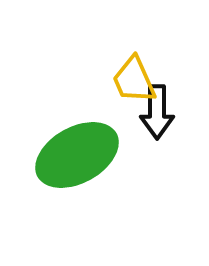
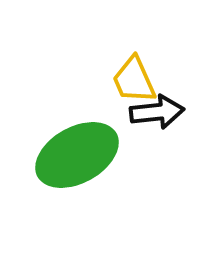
black arrow: rotated 96 degrees counterclockwise
